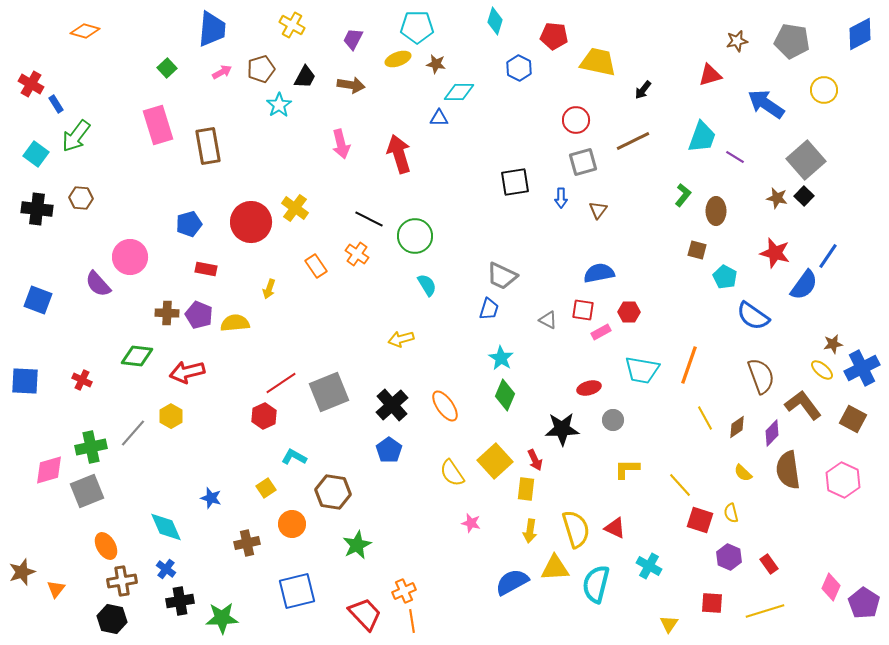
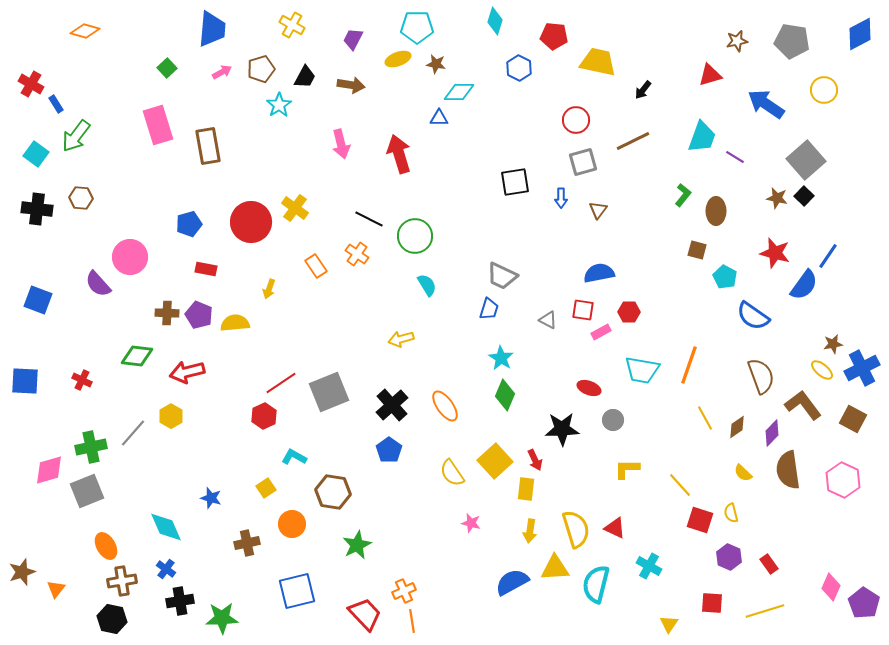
red ellipse at (589, 388): rotated 35 degrees clockwise
